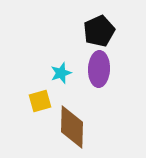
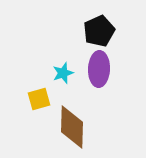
cyan star: moved 2 px right
yellow square: moved 1 px left, 2 px up
